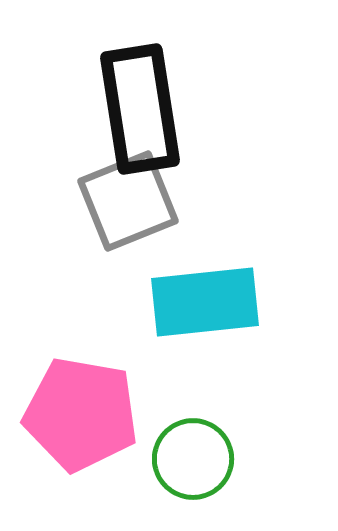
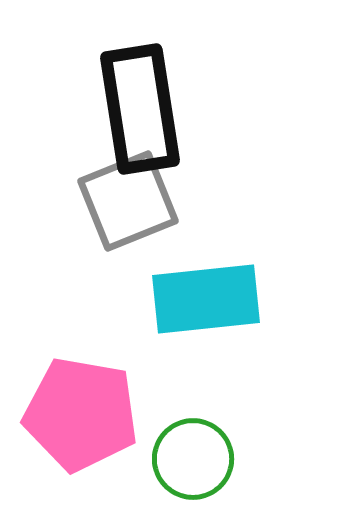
cyan rectangle: moved 1 px right, 3 px up
